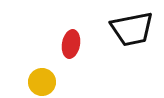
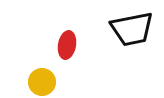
red ellipse: moved 4 px left, 1 px down
